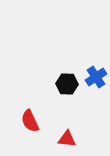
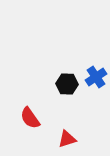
red semicircle: moved 3 px up; rotated 10 degrees counterclockwise
red triangle: rotated 24 degrees counterclockwise
